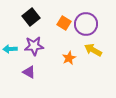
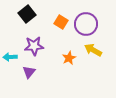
black square: moved 4 px left, 3 px up
orange square: moved 3 px left, 1 px up
cyan arrow: moved 8 px down
purple triangle: rotated 40 degrees clockwise
